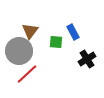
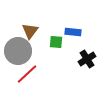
blue rectangle: rotated 56 degrees counterclockwise
gray circle: moved 1 px left
